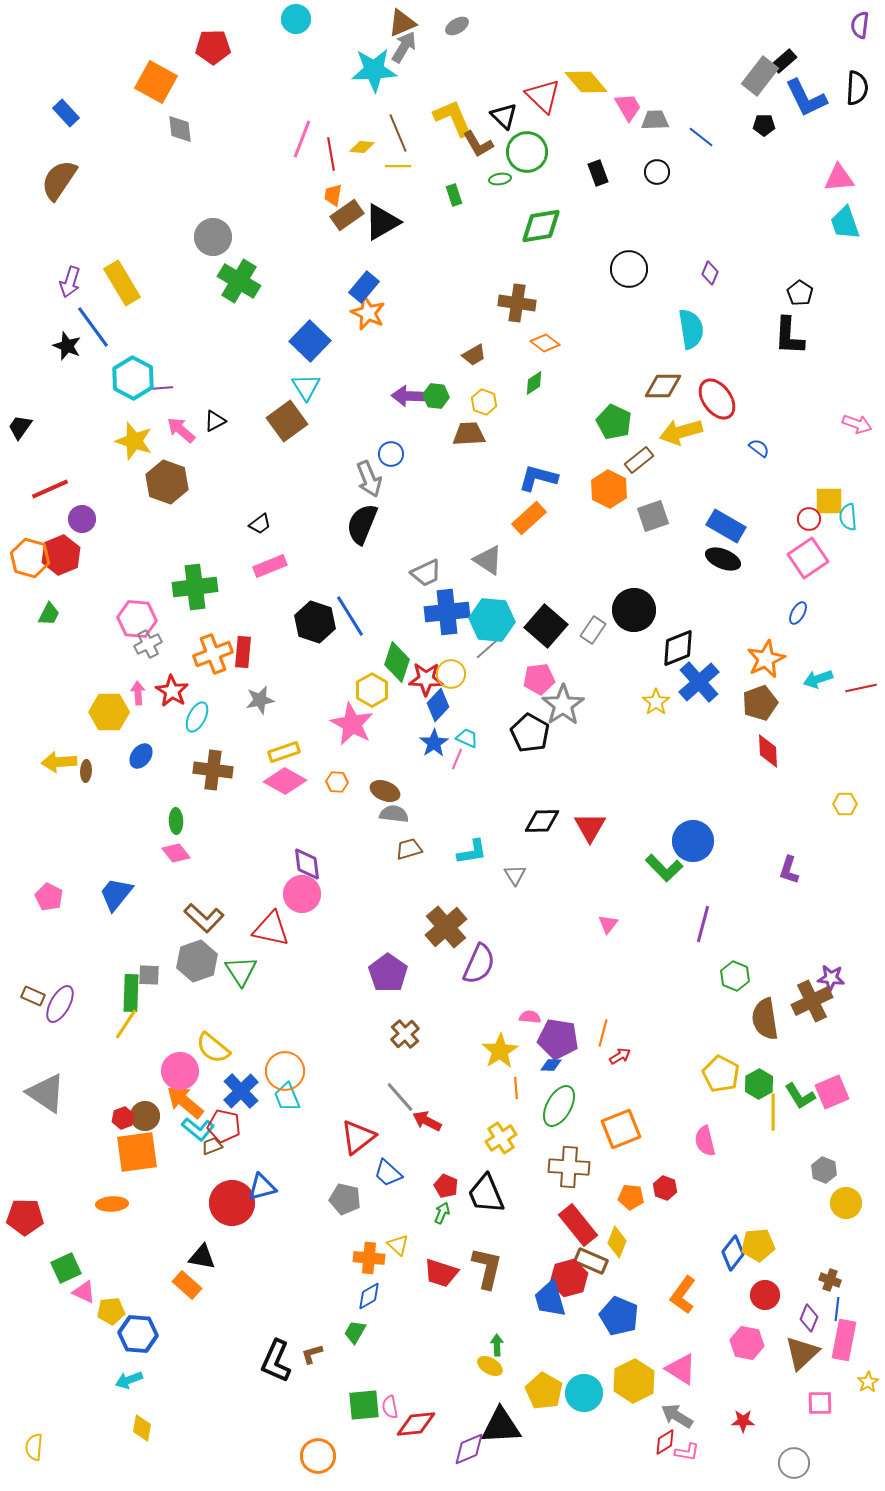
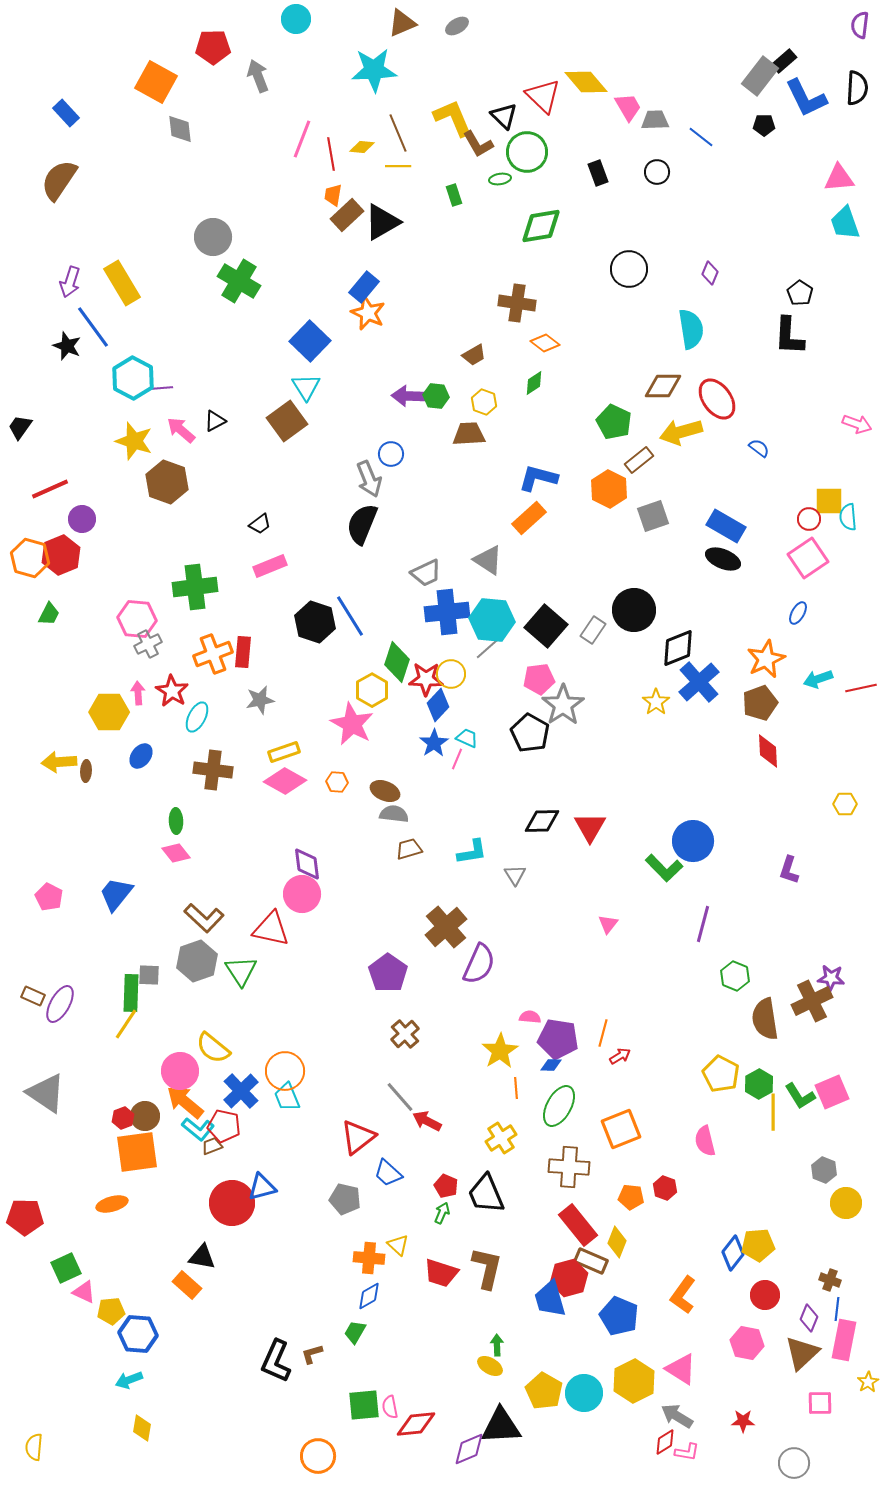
gray arrow at (404, 47): moved 146 px left, 29 px down; rotated 52 degrees counterclockwise
brown rectangle at (347, 215): rotated 8 degrees counterclockwise
orange ellipse at (112, 1204): rotated 12 degrees counterclockwise
